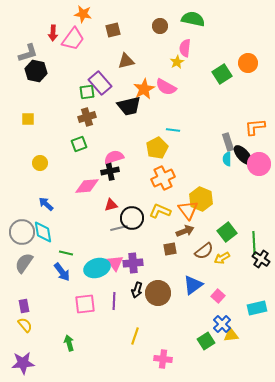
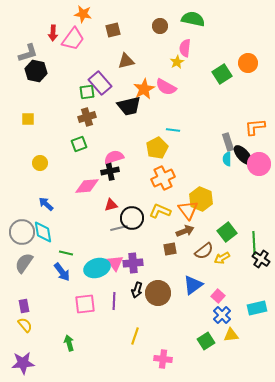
blue cross at (222, 324): moved 9 px up
